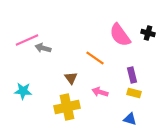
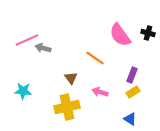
purple rectangle: rotated 35 degrees clockwise
yellow rectangle: moved 1 px left, 1 px up; rotated 48 degrees counterclockwise
blue triangle: rotated 16 degrees clockwise
